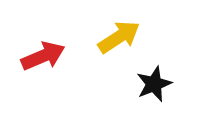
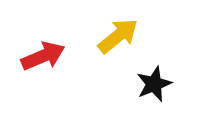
yellow arrow: moved 1 px left, 1 px up; rotated 6 degrees counterclockwise
